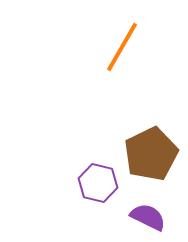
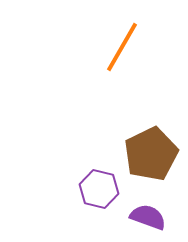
purple hexagon: moved 1 px right, 6 px down
purple semicircle: rotated 6 degrees counterclockwise
